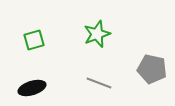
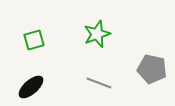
black ellipse: moved 1 px left, 1 px up; rotated 24 degrees counterclockwise
